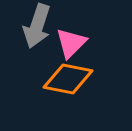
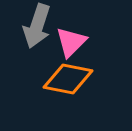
pink triangle: moved 1 px up
